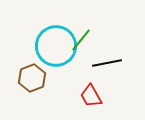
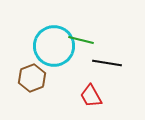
green line: rotated 65 degrees clockwise
cyan circle: moved 2 px left
black line: rotated 20 degrees clockwise
